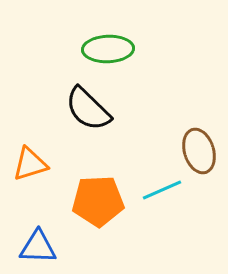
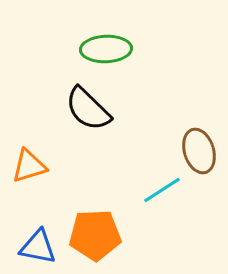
green ellipse: moved 2 px left
orange triangle: moved 1 px left, 2 px down
cyan line: rotated 9 degrees counterclockwise
orange pentagon: moved 3 px left, 34 px down
blue triangle: rotated 9 degrees clockwise
